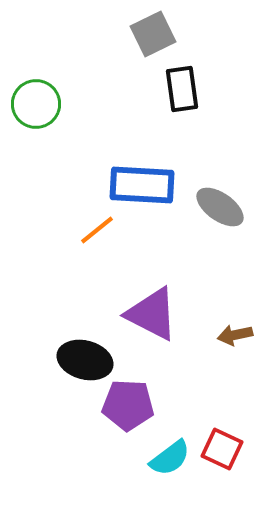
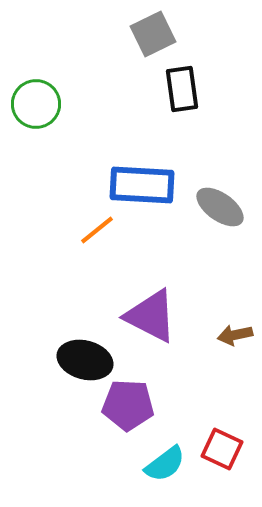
purple triangle: moved 1 px left, 2 px down
cyan semicircle: moved 5 px left, 6 px down
